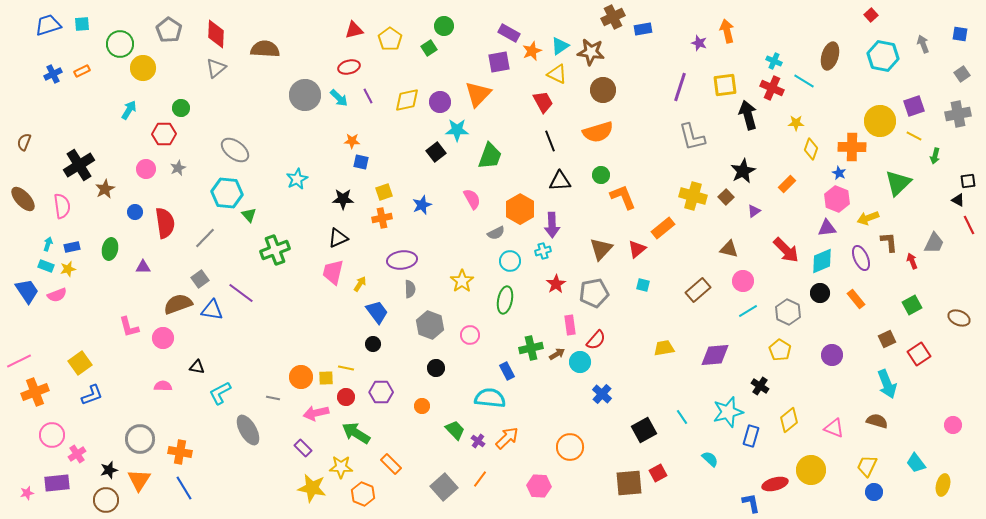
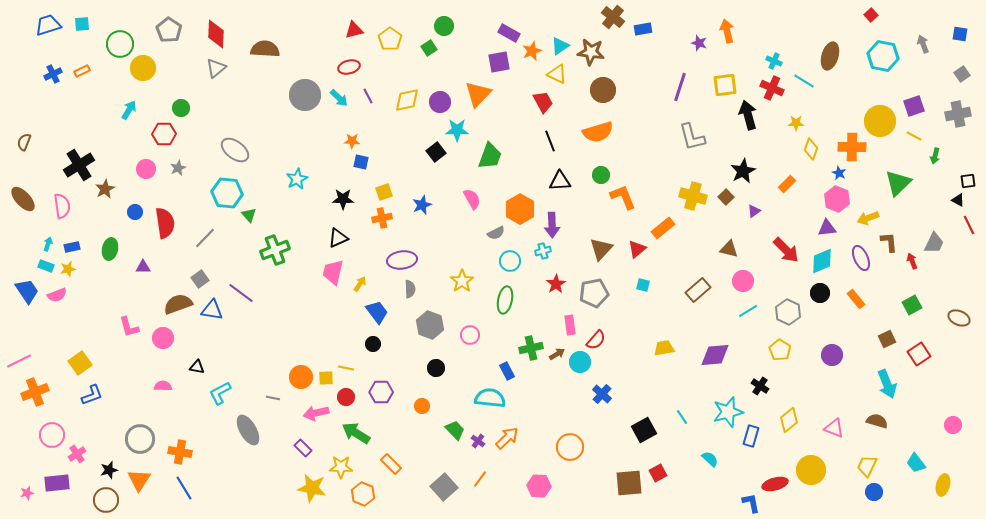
brown cross at (613, 17): rotated 25 degrees counterclockwise
